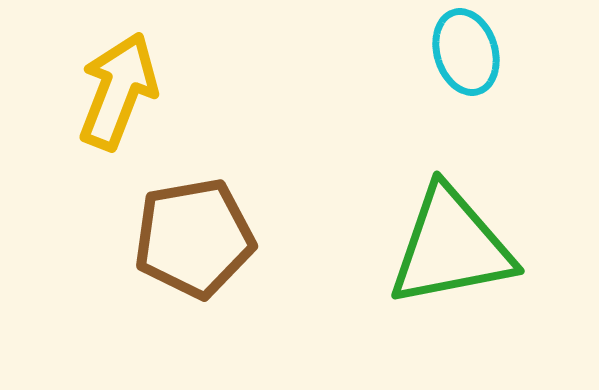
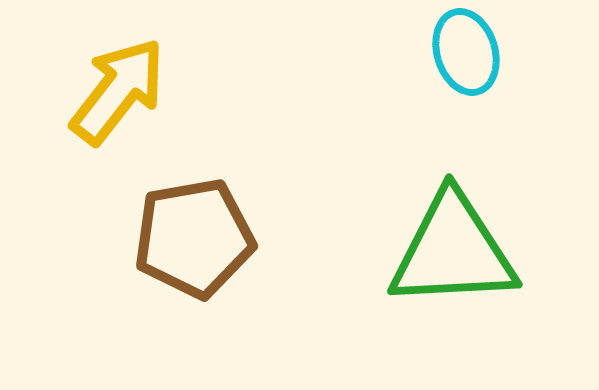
yellow arrow: rotated 17 degrees clockwise
green triangle: moved 2 px right, 4 px down; rotated 8 degrees clockwise
